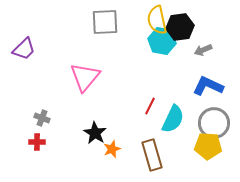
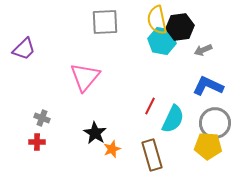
gray circle: moved 1 px right
